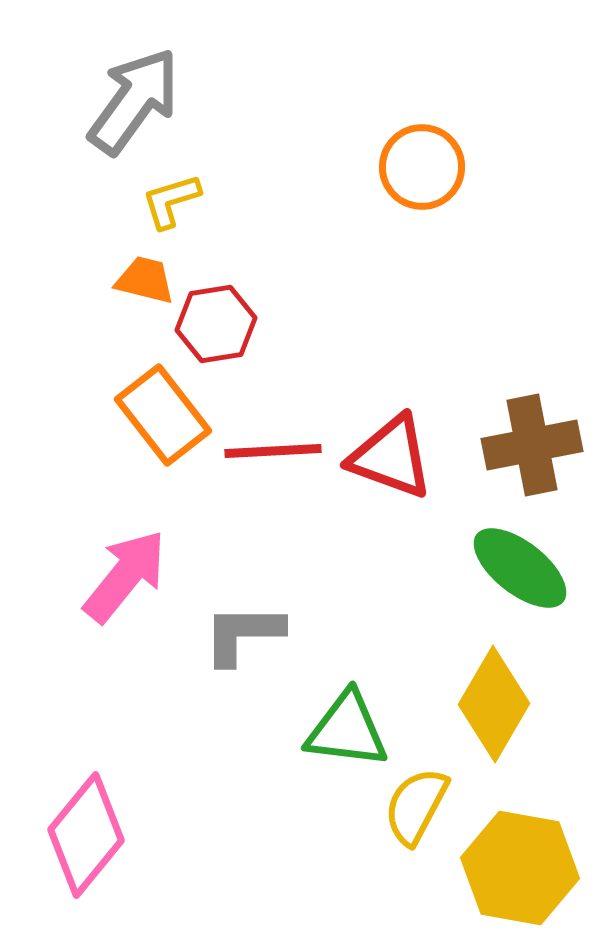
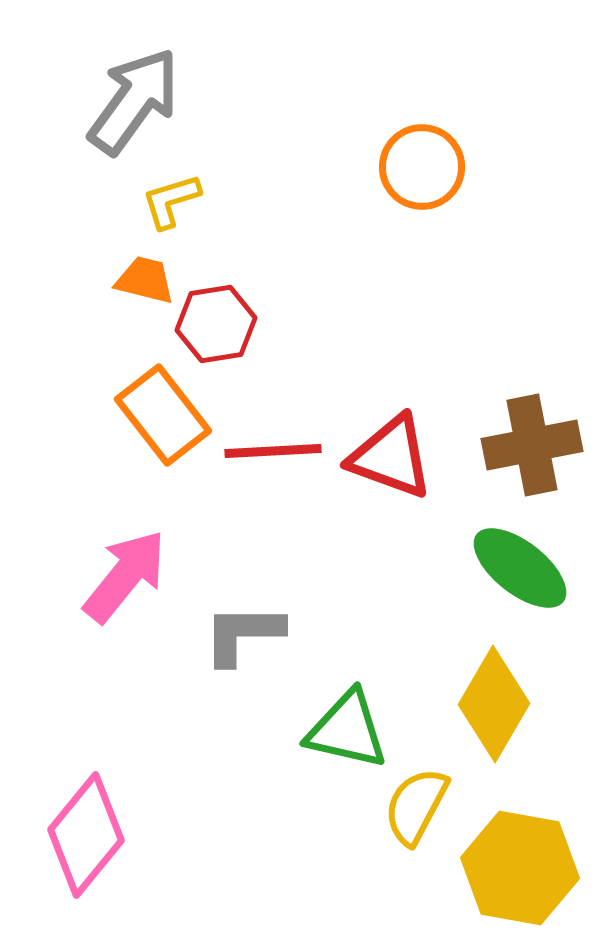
green triangle: rotated 6 degrees clockwise
